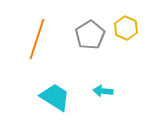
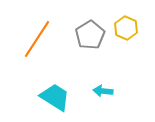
orange line: rotated 15 degrees clockwise
